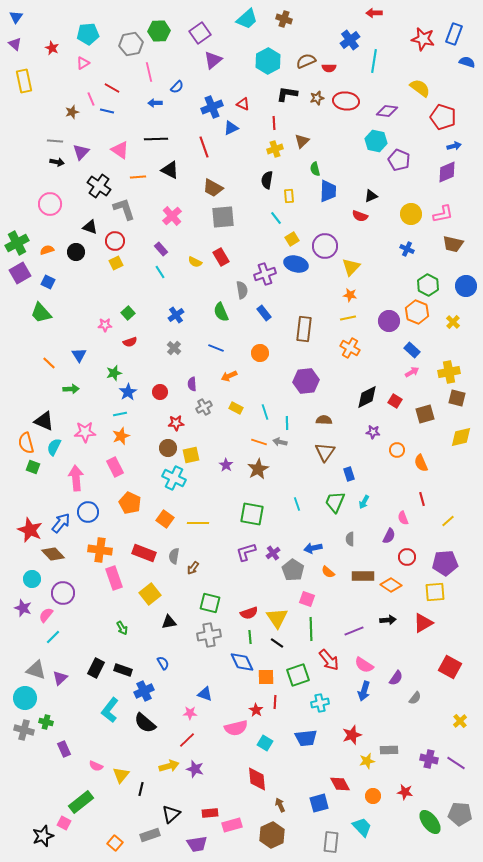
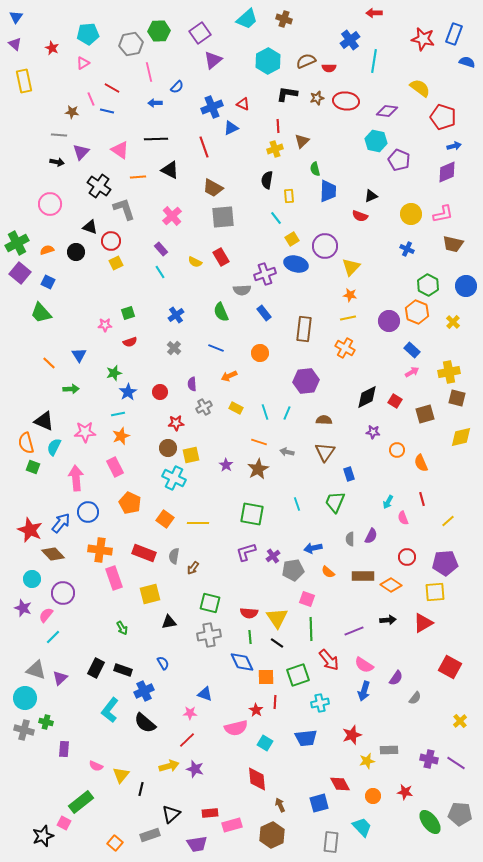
brown star at (72, 112): rotated 24 degrees clockwise
red line at (274, 123): moved 4 px right, 3 px down
gray line at (55, 141): moved 4 px right, 6 px up
red circle at (115, 241): moved 4 px left
purple square at (20, 273): rotated 20 degrees counterclockwise
gray semicircle at (242, 290): rotated 96 degrees clockwise
green square at (128, 313): rotated 24 degrees clockwise
orange cross at (350, 348): moved 5 px left
cyan line at (120, 414): moved 2 px left
cyan line at (287, 423): moved 10 px up; rotated 24 degrees clockwise
gray arrow at (280, 442): moved 7 px right, 10 px down
cyan arrow at (364, 502): moved 24 px right
purple semicircle at (389, 536): moved 18 px left
purple cross at (273, 553): moved 3 px down
gray pentagon at (293, 570): rotated 30 degrees clockwise
yellow square at (150, 594): rotated 25 degrees clockwise
red semicircle at (249, 613): rotated 24 degrees clockwise
purple rectangle at (64, 749): rotated 28 degrees clockwise
